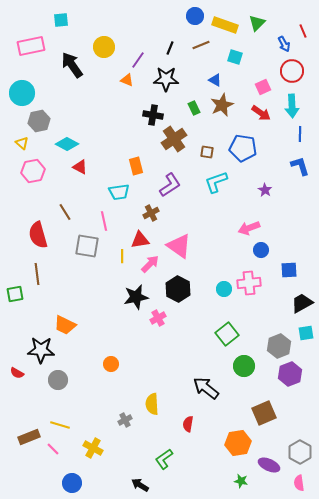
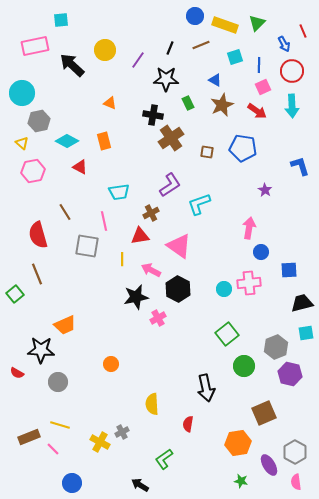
pink rectangle at (31, 46): moved 4 px right
yellow circle at (104, 47): moved 1 px right, 3 px down
cyan square at (235, 57): rotated 35 degrees counterclockwise
black arrow at (72, 65): rotated 12 degrees counterclockwise
orange triangle at (127, 80): moved 17 px left, 23 px down
green rectangle at (194, 108): moved 6 px left, 5 px up
red arrow at (261, 113): moved 4 px left, 2 px up
blue line at (300, 134): moved 41 px left, 69 px up
brown cross at (174, 139): moved 3 px left, 1 px up
cyan diamond at (67, 144): moved 3 px up
orange rectangle at (136, 166): moved 32 px left, 25 px up
cyan L-shape at (216, 182): moved 17 px left, 22 px down
pink arrow at (249, 228): rotated 120 degrees clockwise
red triangle at (140, 240): moved 4 px up
blue circle at (261, 250): moved 2 px down
yellow line at (122, 256): moved 3 px down
pink arrow at (150, 264): moved 1 px right, 6 px down; rotated 108 degrees counterclockwise
brown line at (37, 274): rotated 15 degrees counterclockwise
green square at (15, 294): rotated 30 degrees counterclockwise
black trapezoid at (302, 303): rotated 15 degrees clockwise
orange trapezoid at (65, 325): rotated 50 degrees counterclockwise
gray hexagon at (279, 346): moved 3 px left, 1 px down
purple hexagon at (290, 374): rotated 25 degrees counterclockwise
gray circle at (58, 380): moved 2 px down
black arrow at (206, 388): rotated 140 degrees counterclockwise
gray cross at (125, 420): moved 3 px left, 12 px down
yellow cross at (93, 448): moved 7 px right, 6 px up
gray hexagon at (300, 452): moved 5 px left
purple ellipse at (269, 465): rotated 35 degrees clockwise
pink semicircle at (299, 483): moved 3 px left, 1 px up
